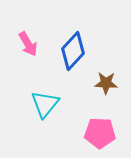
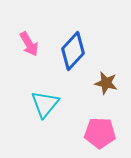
pink arrow: moved 1 px right
brown star: rotated 10 degrees clockwise
